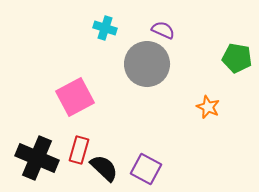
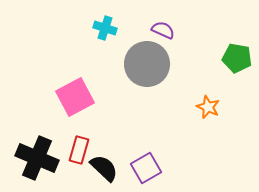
purple square: moved 1 px up; rotated 32 degrees clockwise
